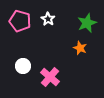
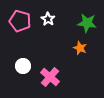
green star: rotated 30 degrees clockwise
